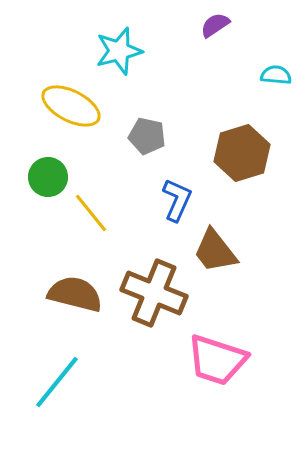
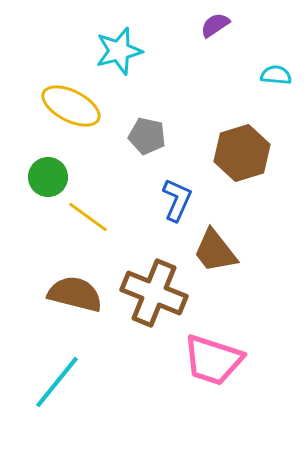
yellow line: moved 3 px left, 4 px down; rotated 15 degrees counterclockwise
pink trapezoid: moved 4 px left
